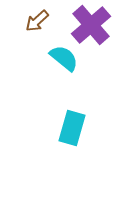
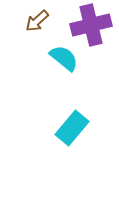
purple cross: rotated 27 degrees clockwise
cyan rectangle: rotated 24 degrees clockwise
